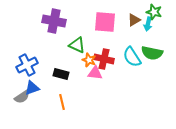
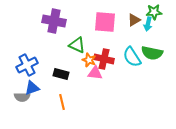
green star: rotated 21 degrees counterclockwise
gray semicircle: rotated 35 degrees clockwise
